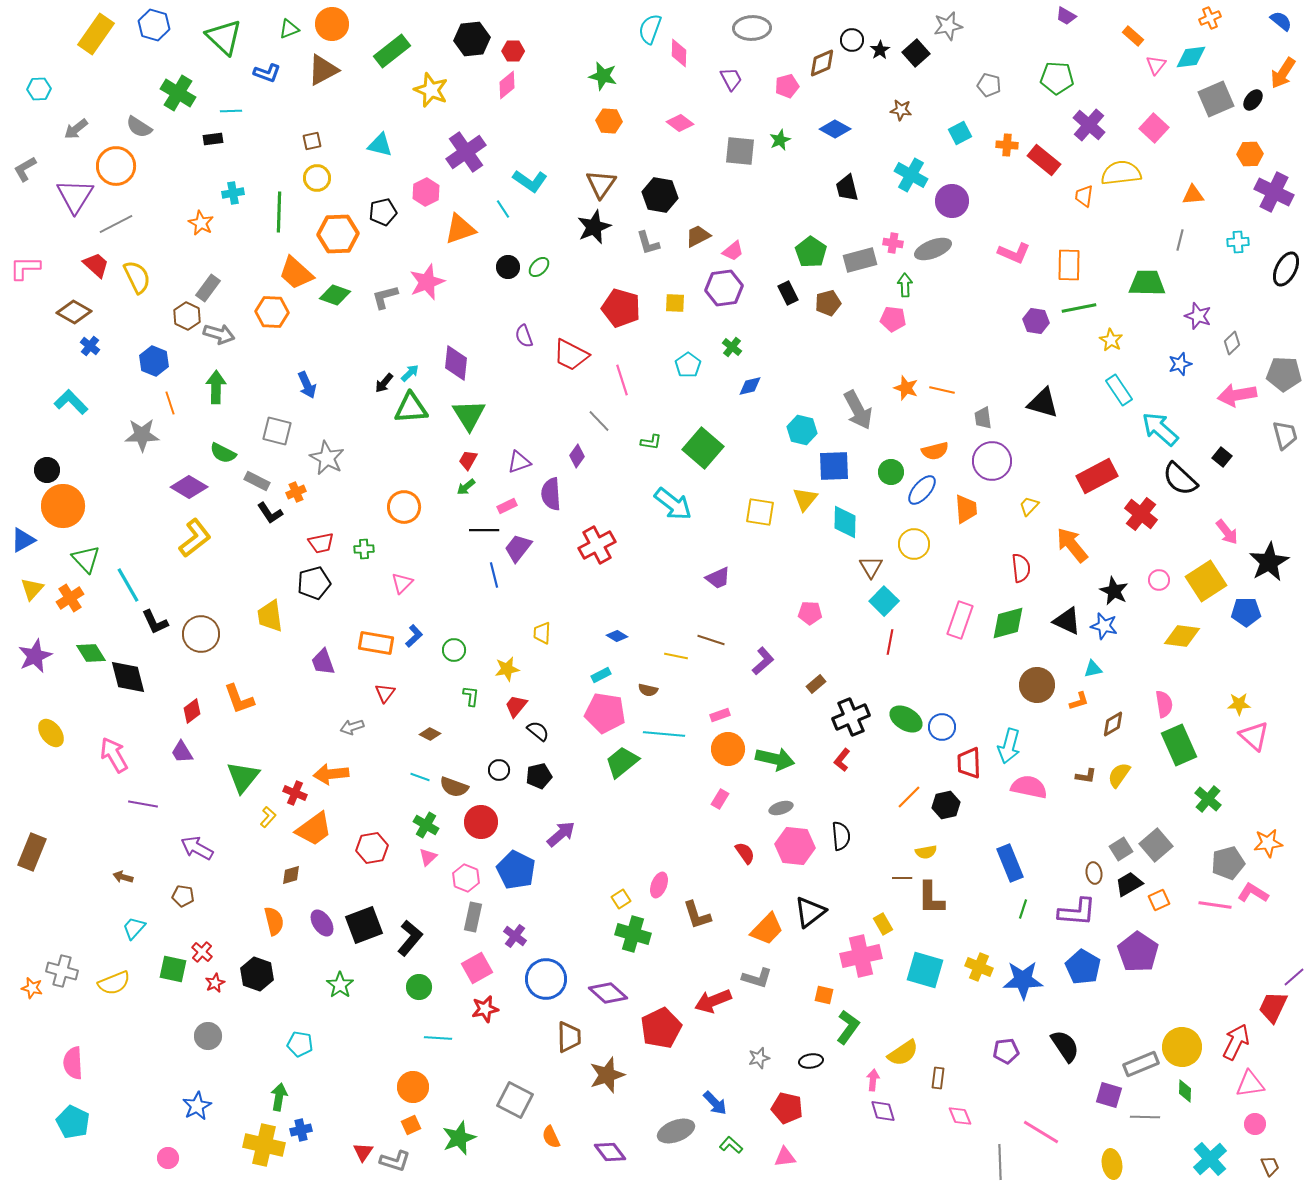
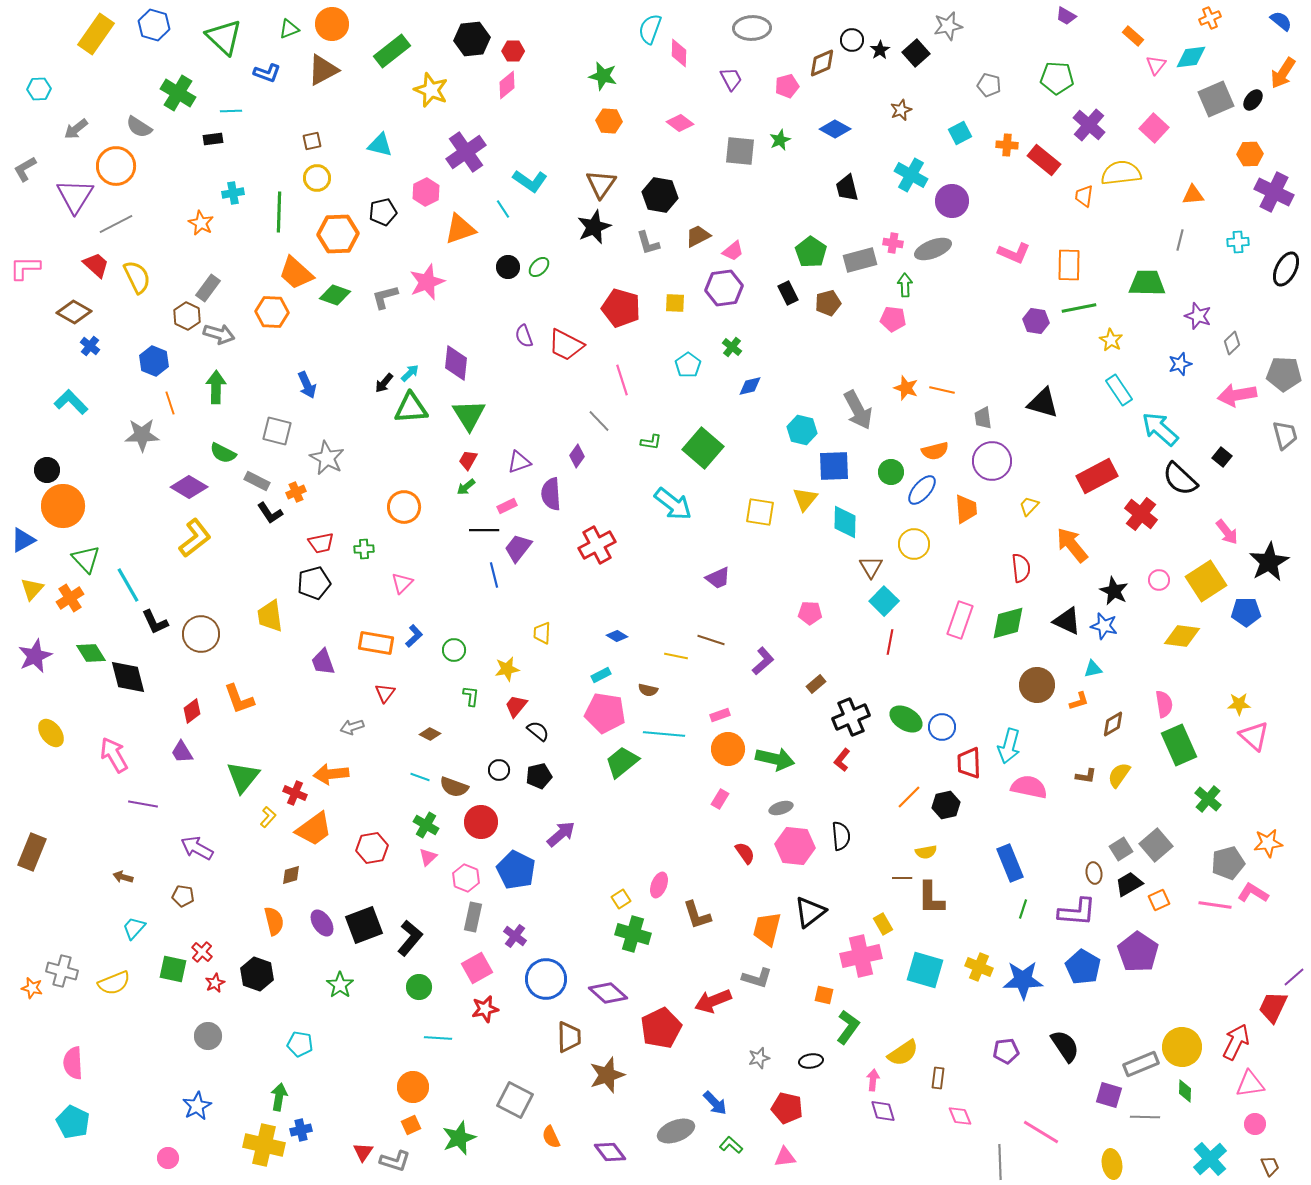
brown star at (901, 110): rotated 30 degrees counterclockwise
red trapezoid at (571, 355): moved 5 px left, 10 px up
orange trapezoid at (767, 929): rotated 150 degrees clockwise
